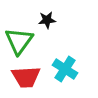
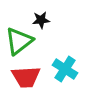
black star: moved 6 px left
green triangle: rotated 16 degrees clockwise
